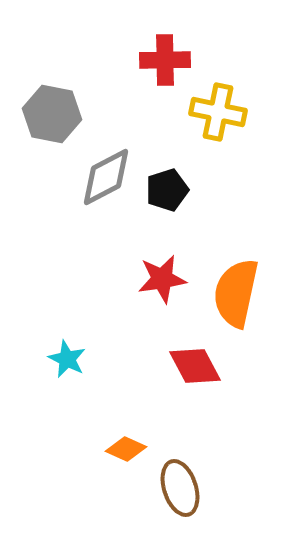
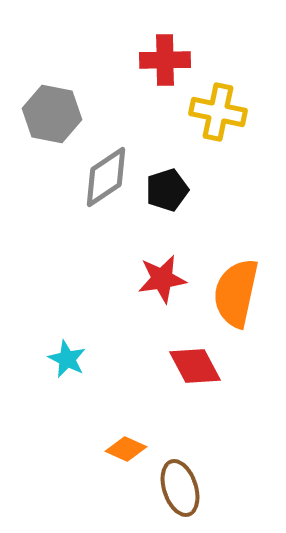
gray diamond: rotated 6 degrees counterclockwise
